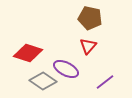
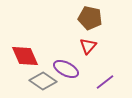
red diamond: moved 3 px left, 3 px down; rotated 48 degrees clockwise
